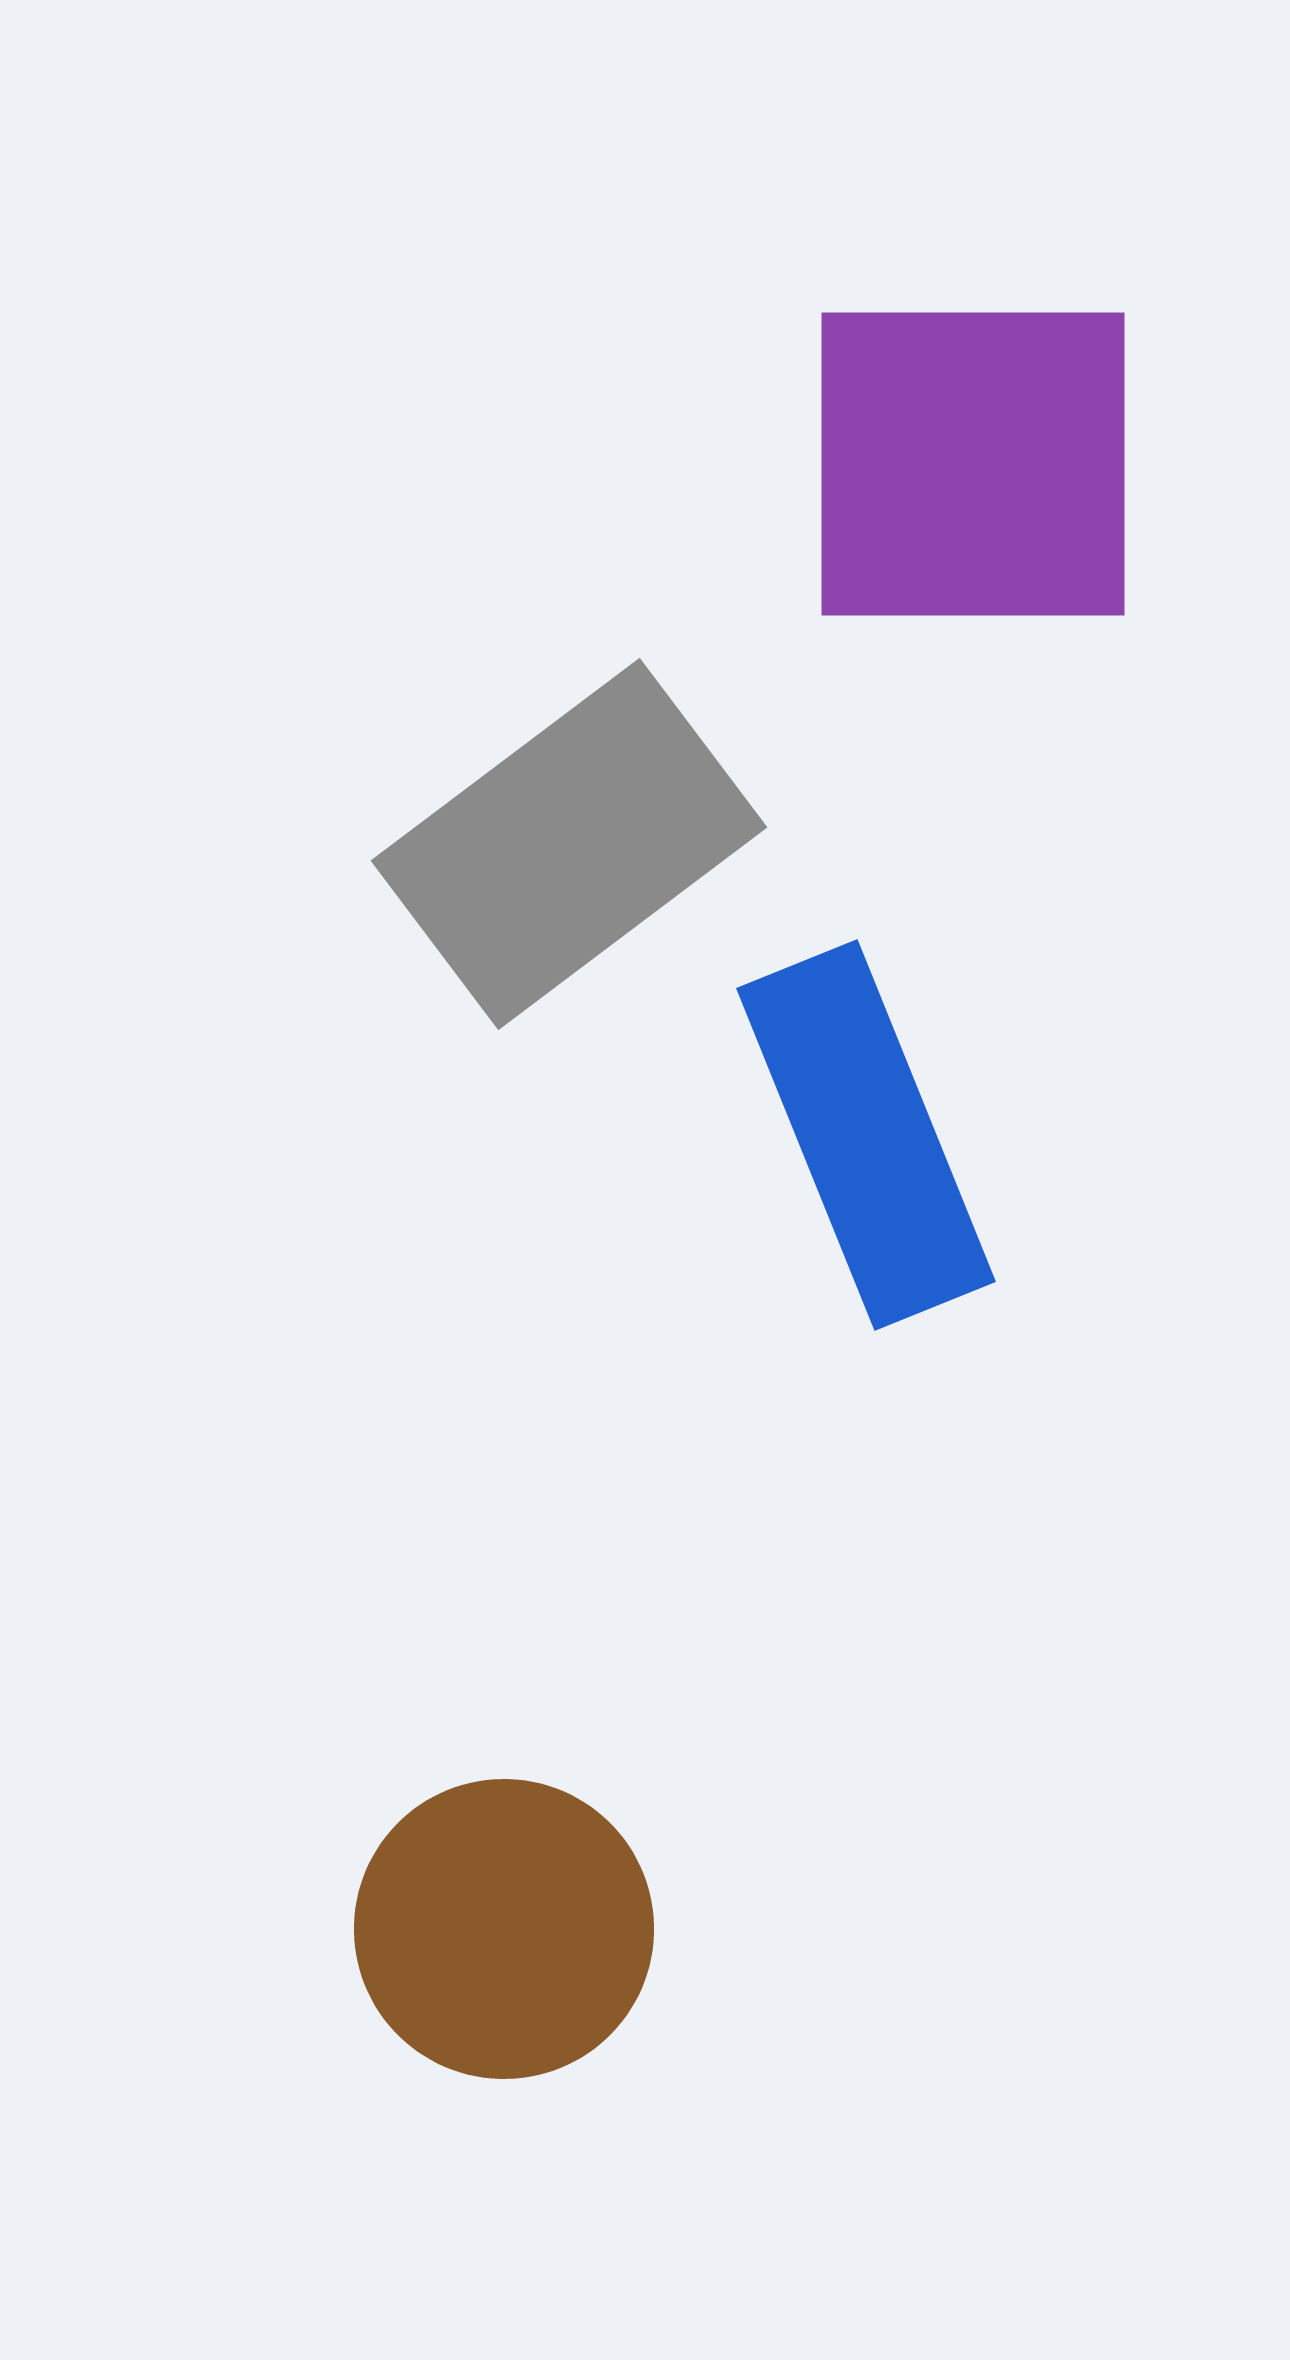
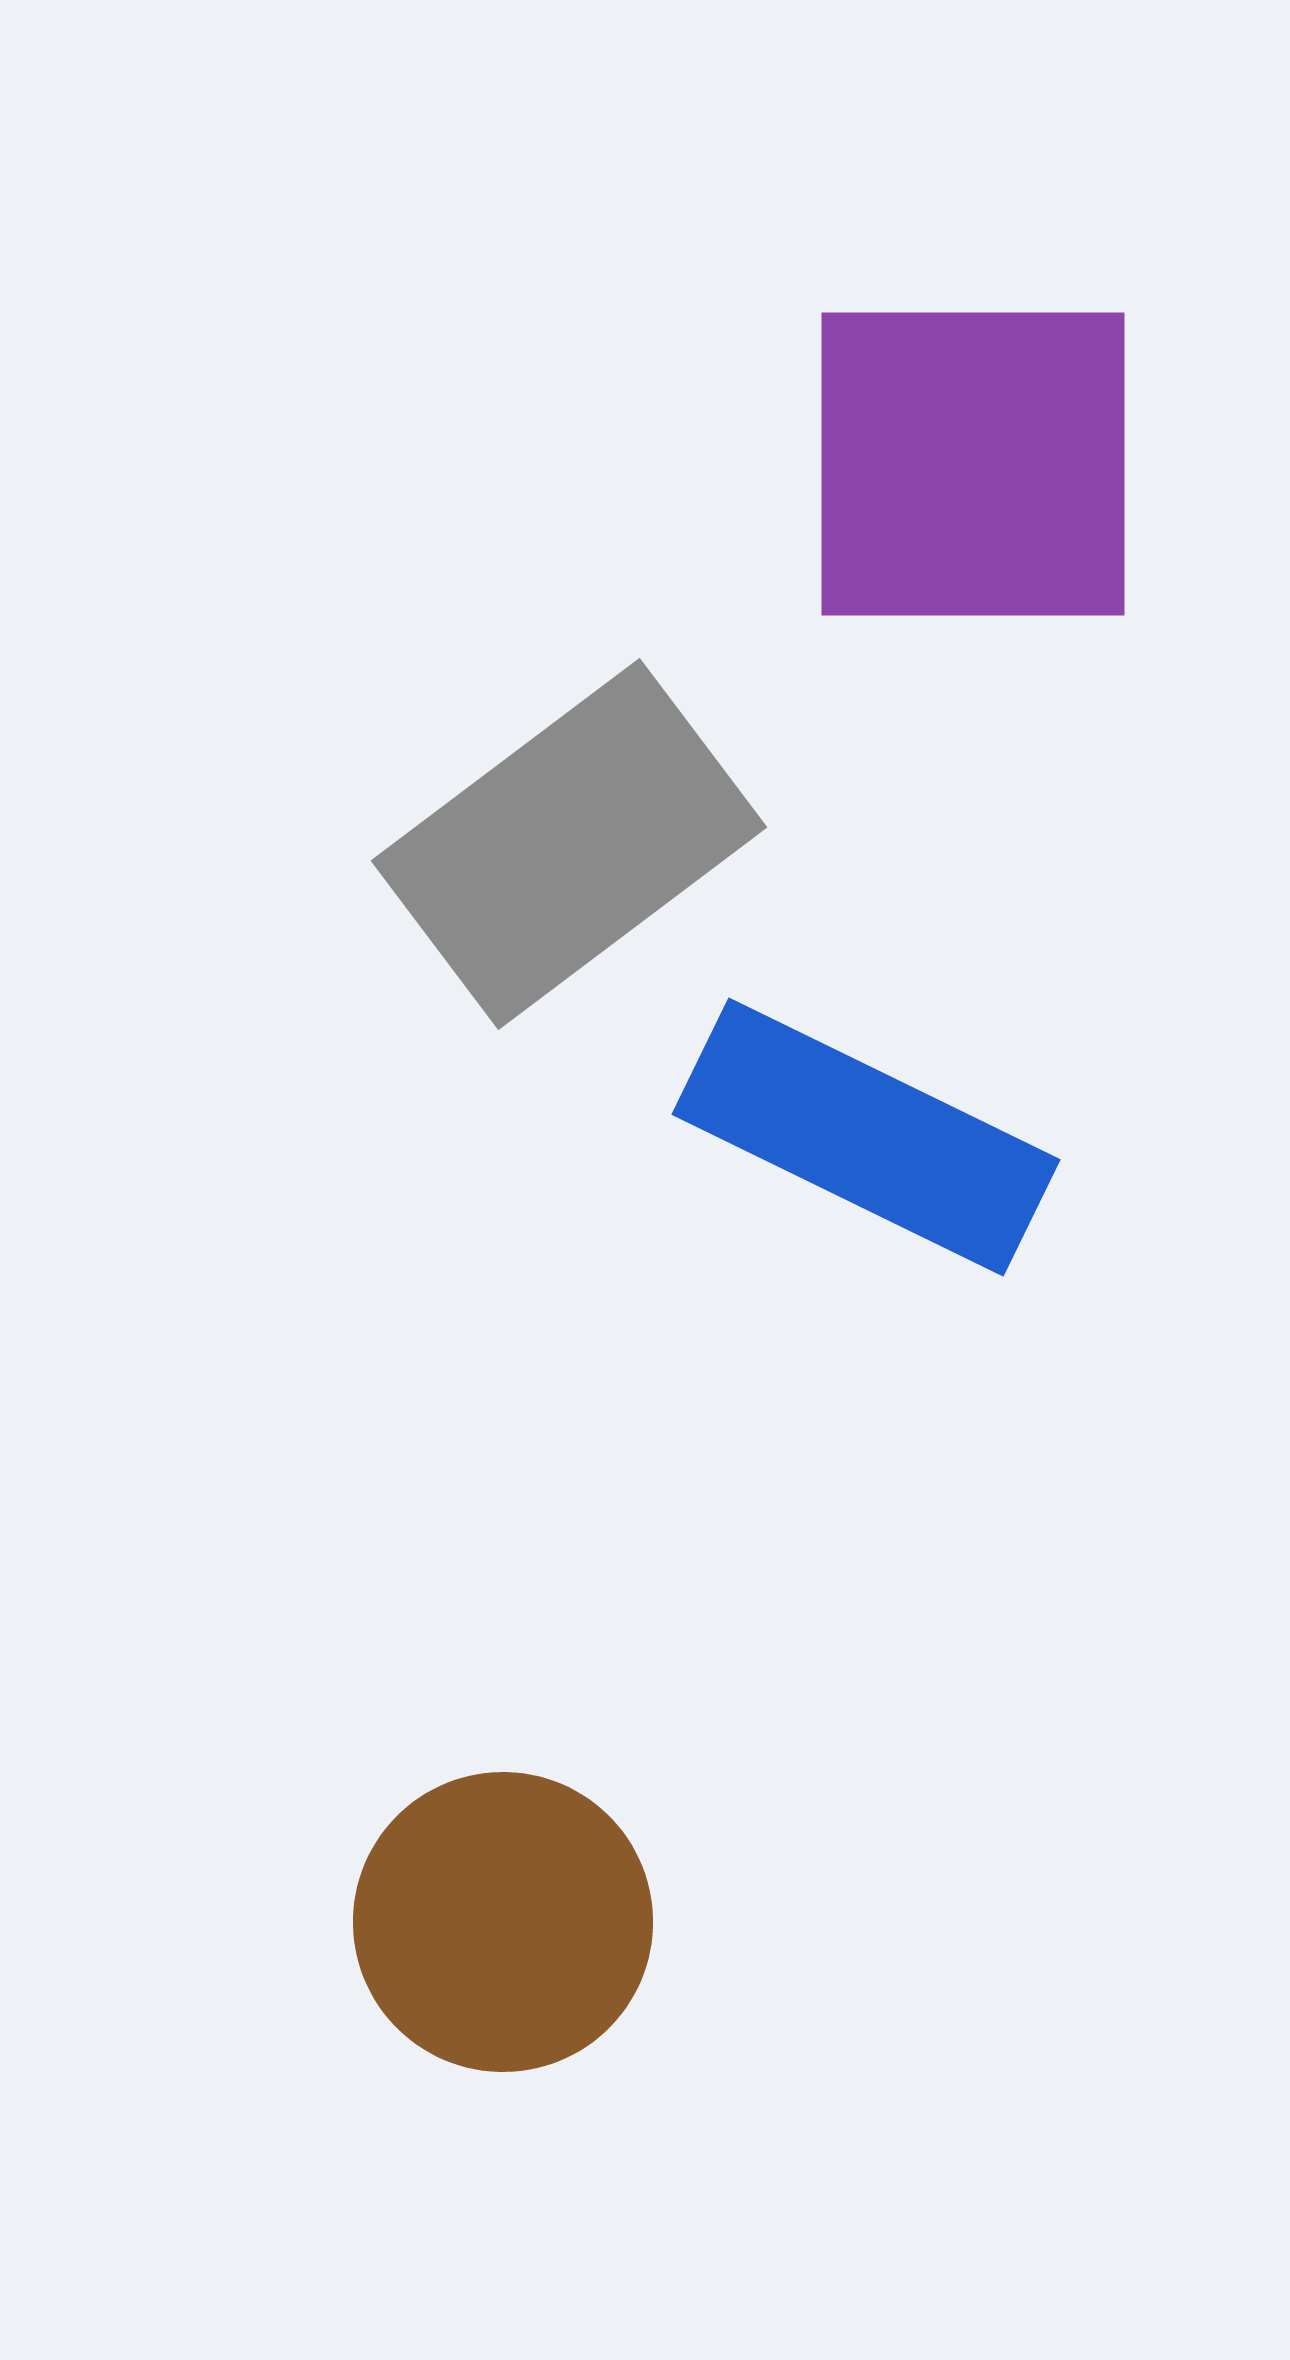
blue rectangle: moved 2 px down; rotated 42 degrees counterclockwise
brown circle: moved 1 px left, 7 px up
